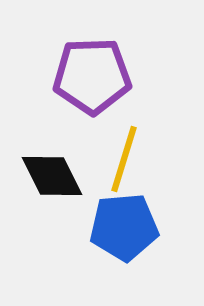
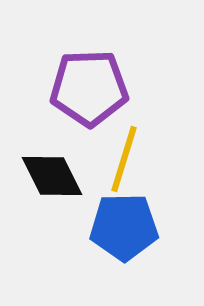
purple pentagon: moved 3 px left, 12 px down
blue pentagon: rotated 4 degrees clockwise
